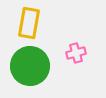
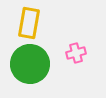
green circle: moved 2 px up
